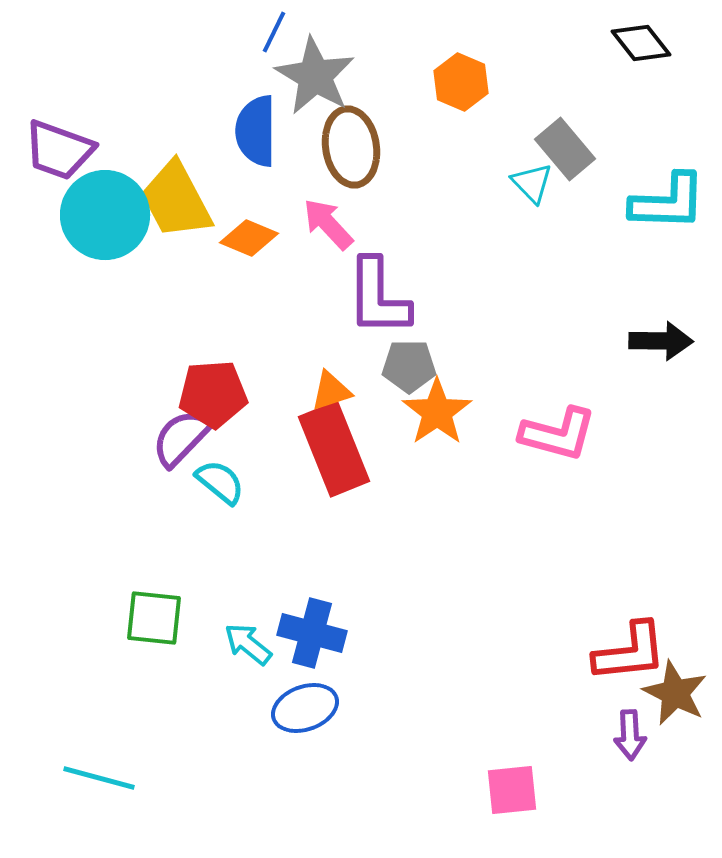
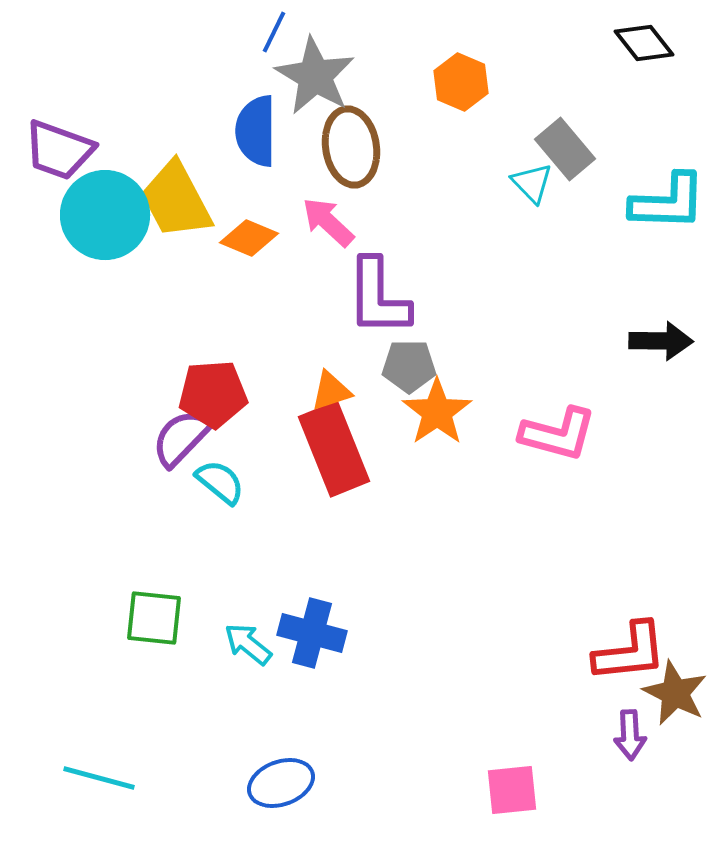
black diamond: moved 3 px right
pink arrow: moved 2 px up; rotated 4 degrees counterclockwise
blue ellipse: moved 24 px left, 75 px down
